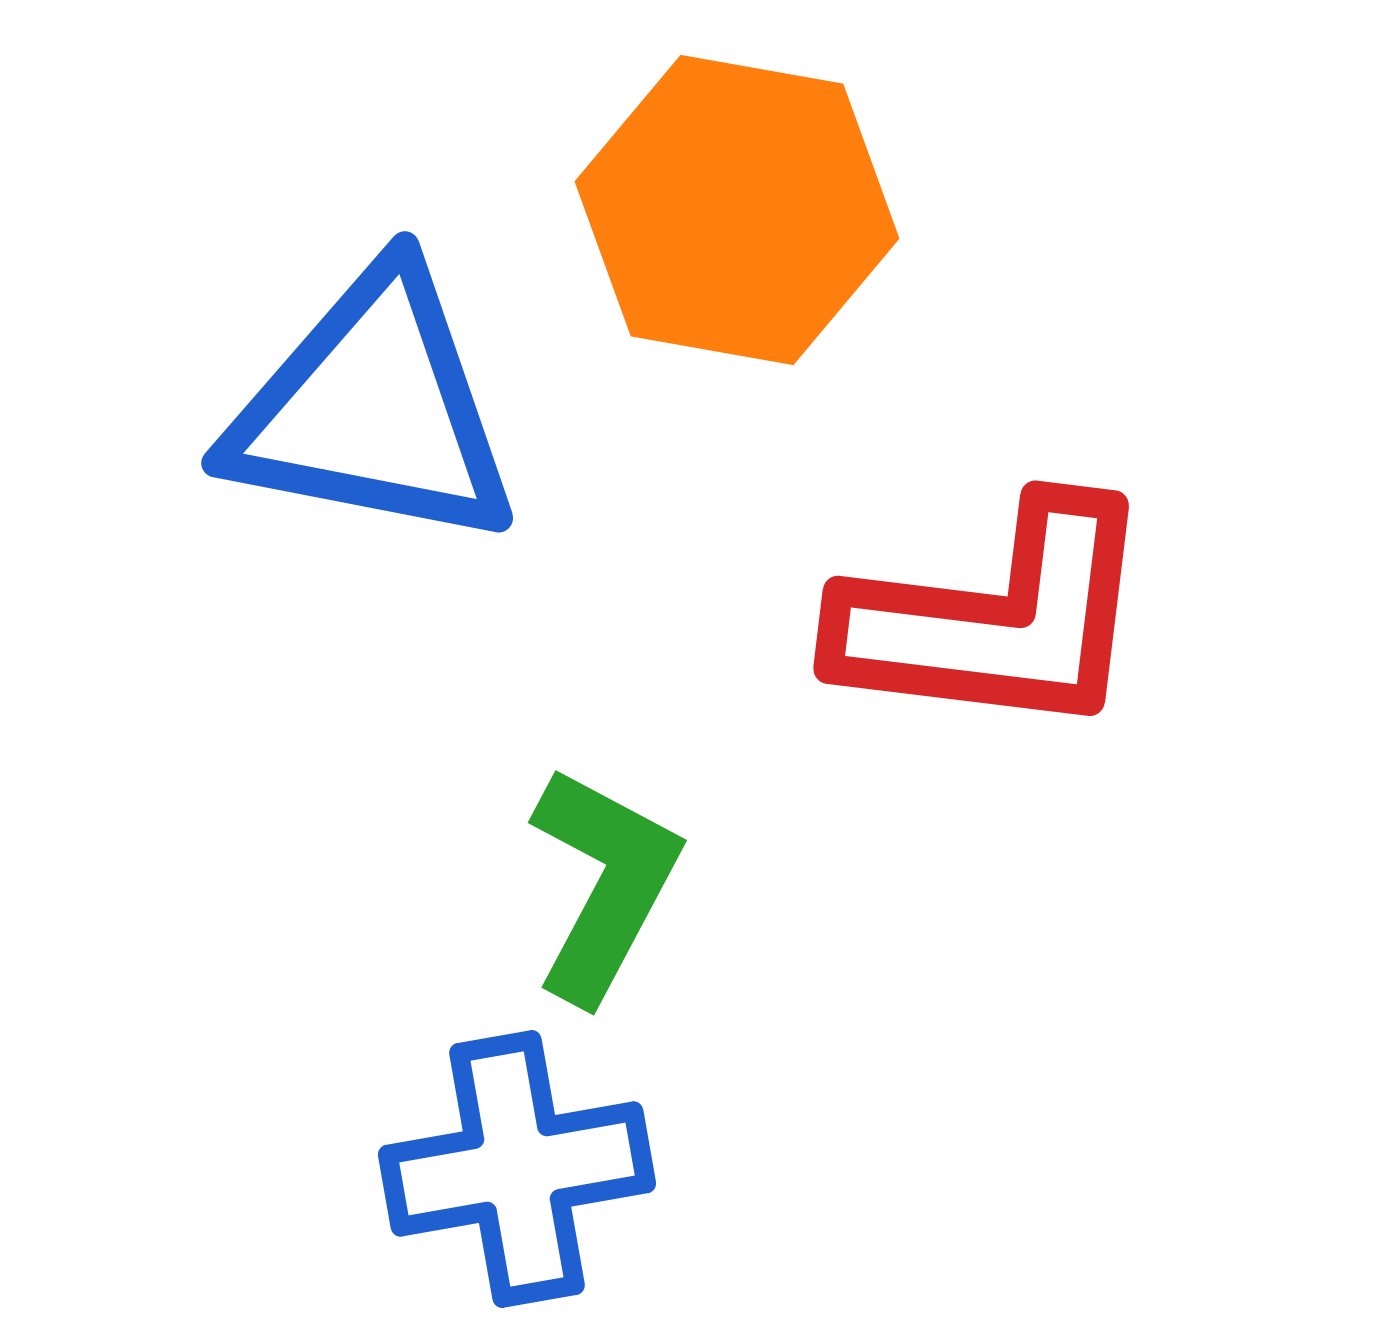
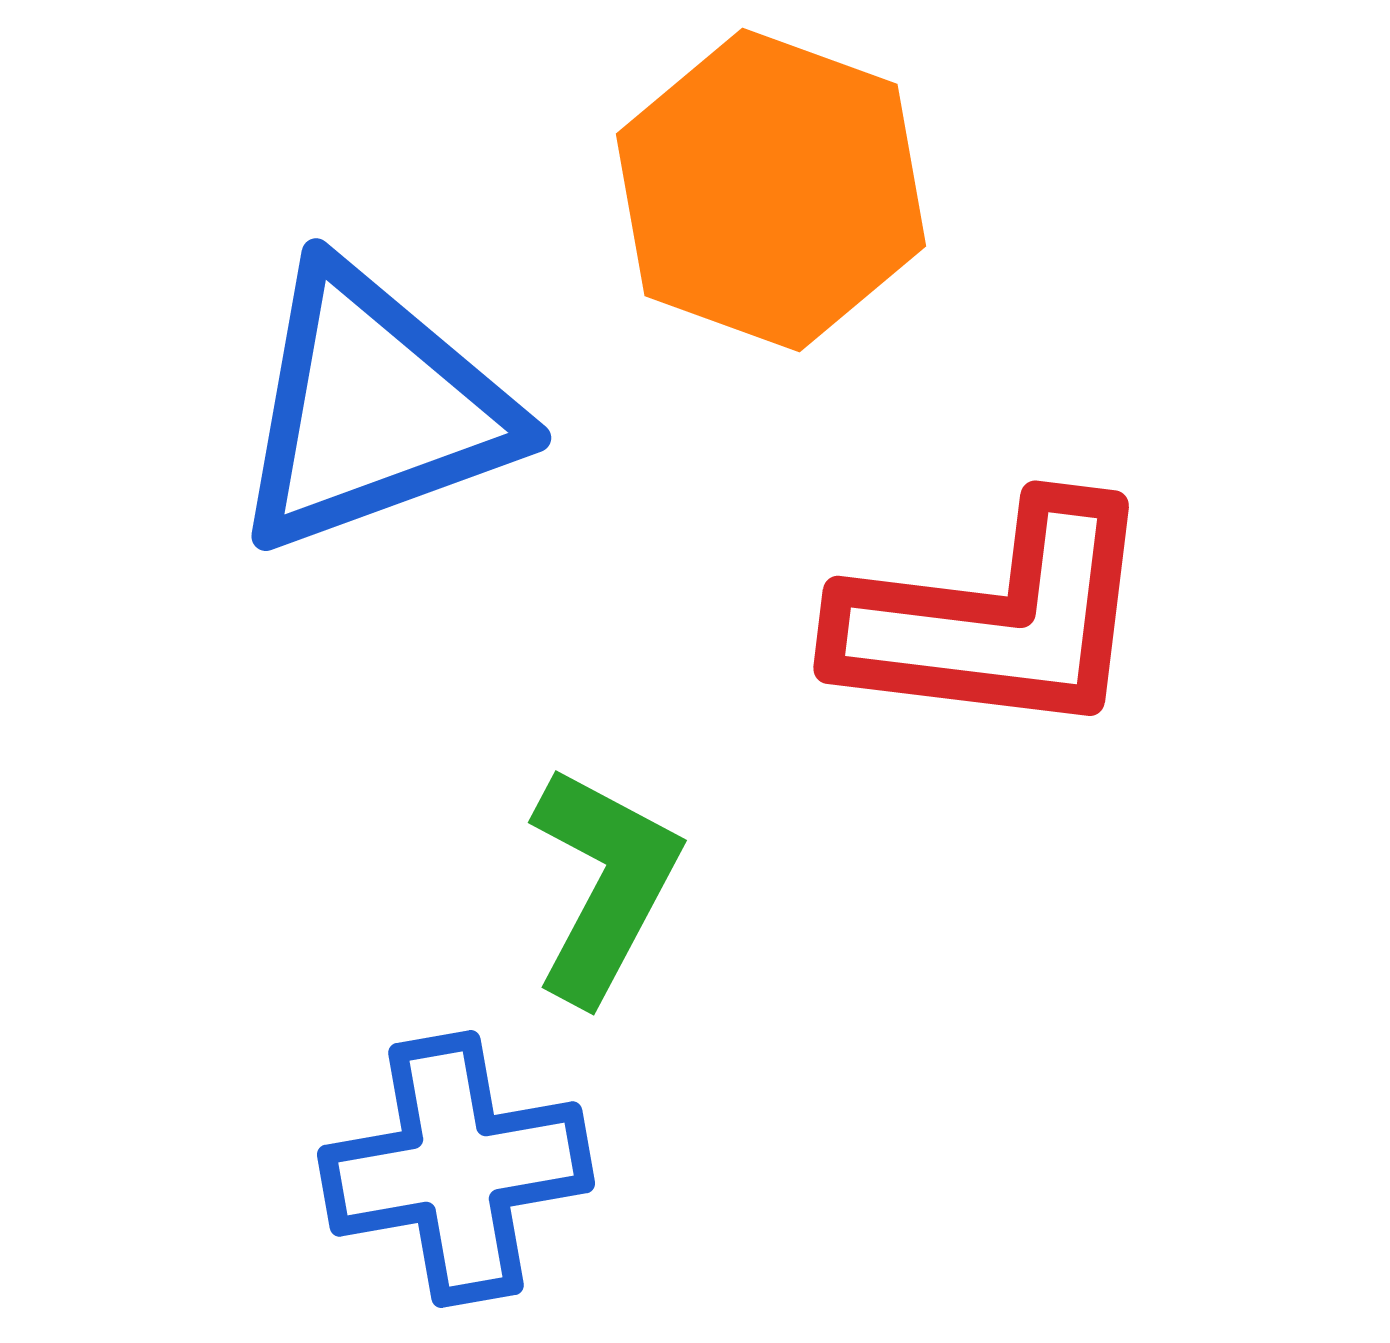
orange hexagon: moved 34 px right, 20 px up; rotated 10 degrees clockwise
blue triangle: rotated 31 degrees counterclockwise
blue cross: moved 61 px left
